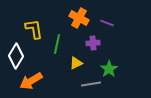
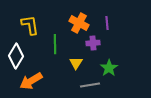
orange cross: moved 5 px down
purple line: rotated 64 degrees clockwise
yellow L-shape: moved 4 px left, 4 px up
green line: moved 2 px left; rotated 12 degrees counterclockwise
yellow triangle: rotated 32 degrees counterclockwise
green star: moved 1 px up
gray line: moved 1 px left, 1 px down
